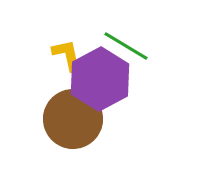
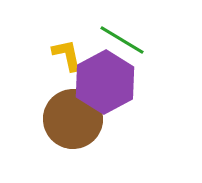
green line: moved 4 px left, 6 px up
purple hexagon: moved 5 px right, 3 px down
